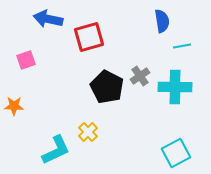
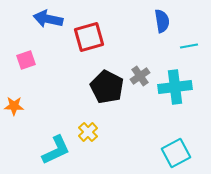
cyan line: moved 7 px right
cyan cross: rotated 8 degrees counterclockwise
